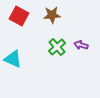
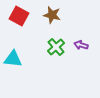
brown star: rotated 18 degrees clockwise
green cross: moved 1 px left
cyan triangle: rotated 18 degrees counterclockwise
